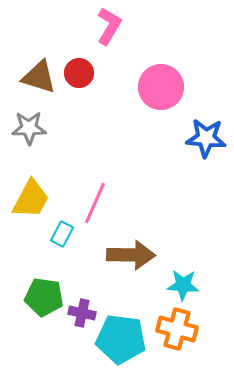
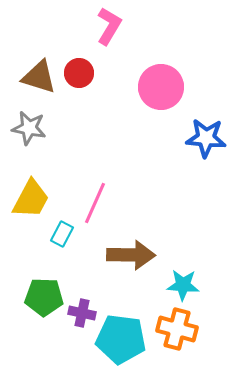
gray star: rotated 12 degrees clockwise
green pentagon: rotated 6 degrees counterclockwise
